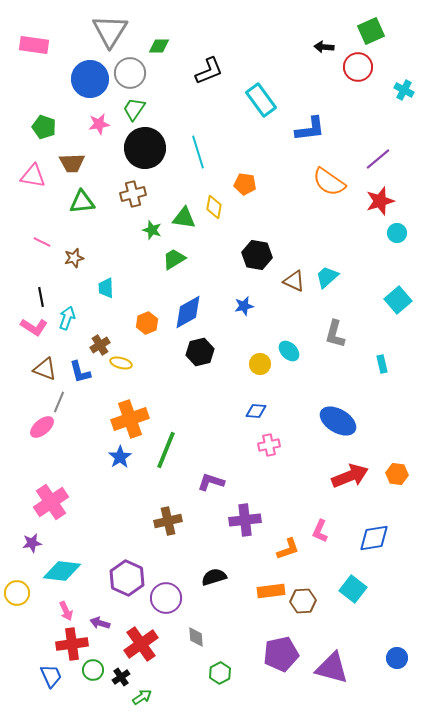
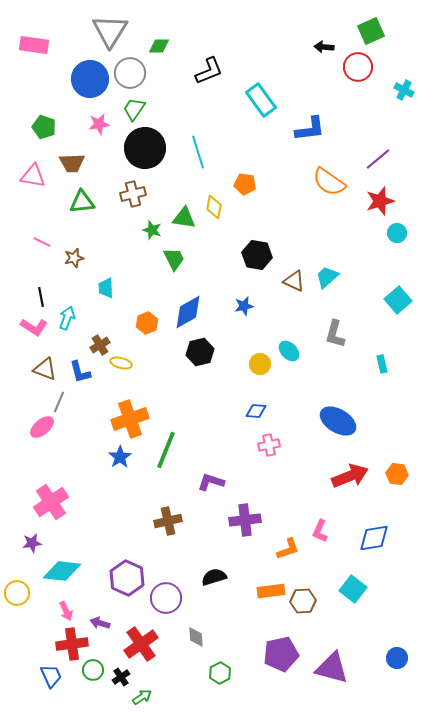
green trapezoid at (174, 259): rotated 95 degrees clockwise
